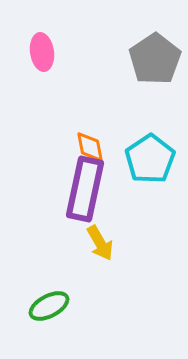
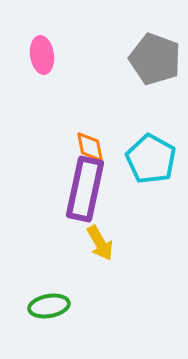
pink ellipse: moved 3 px down
gray pentagon: rotated 18 degrees counterclockwise
cyan pentagon: moved 1 px right; rotated 9 degrees counterclockwise
green ellipse: rotated 18 degrees clockwise
